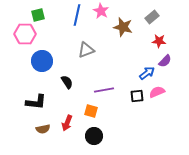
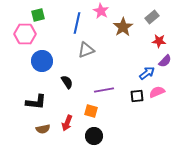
blue line: moved 8 px down
brown star: rotated 24 degrees clockwise
